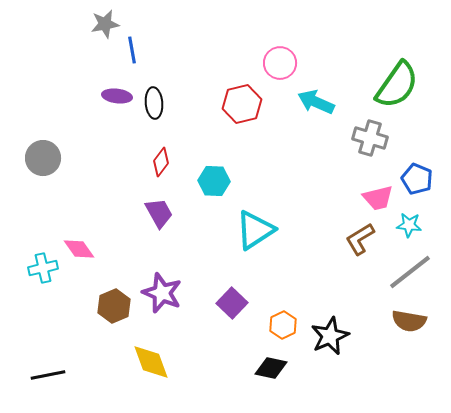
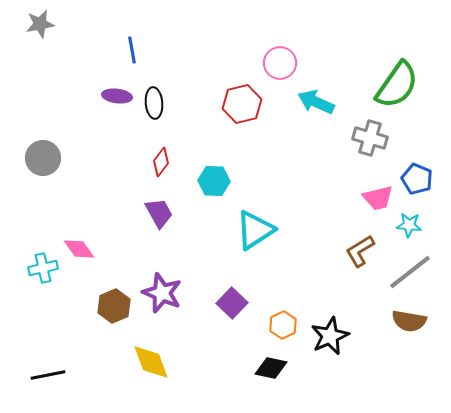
gray star: moved 65 px left
brown L-shape: moved 12 px down
